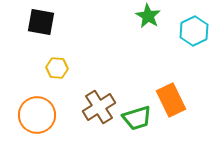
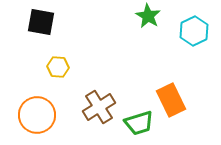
yellow hexagon: moved 1 px right, 1 px up
green trapezoid: moved 2 px right, 5 px down
